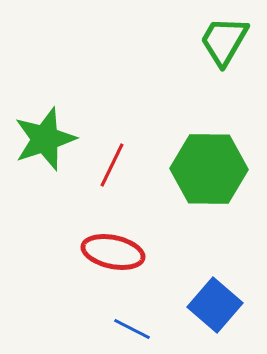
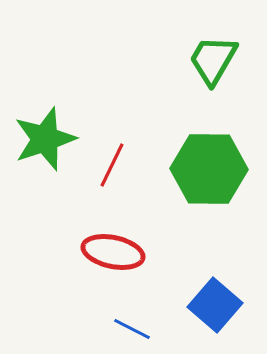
green trapezoid: moved 11 px left, 19 px down
